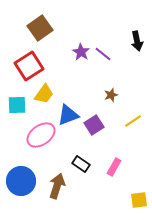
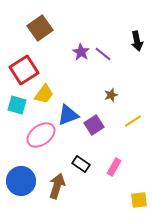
red square: moved 5 px left, 4 px down
cyan square: rotated 18 degrees clockwise
